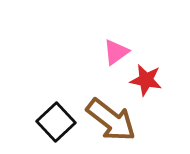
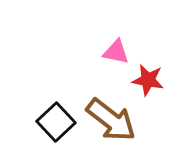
pink triangle: rotated 48 degrees clockwise
red star: moved 2 px right
